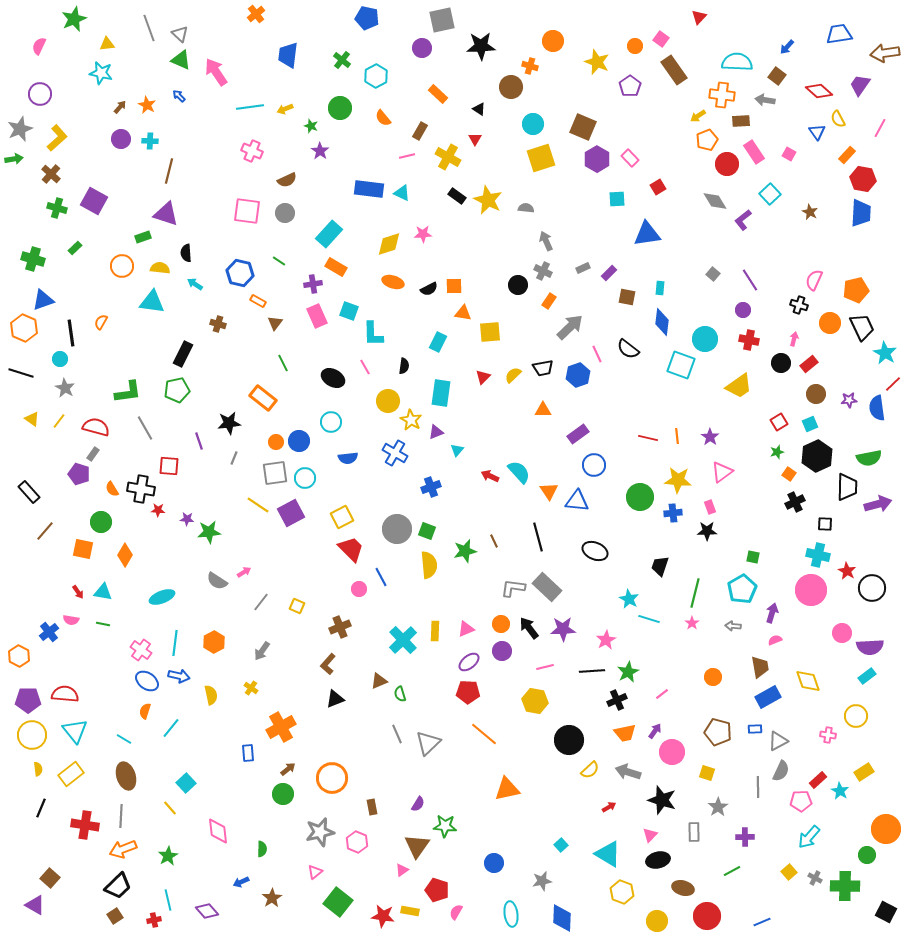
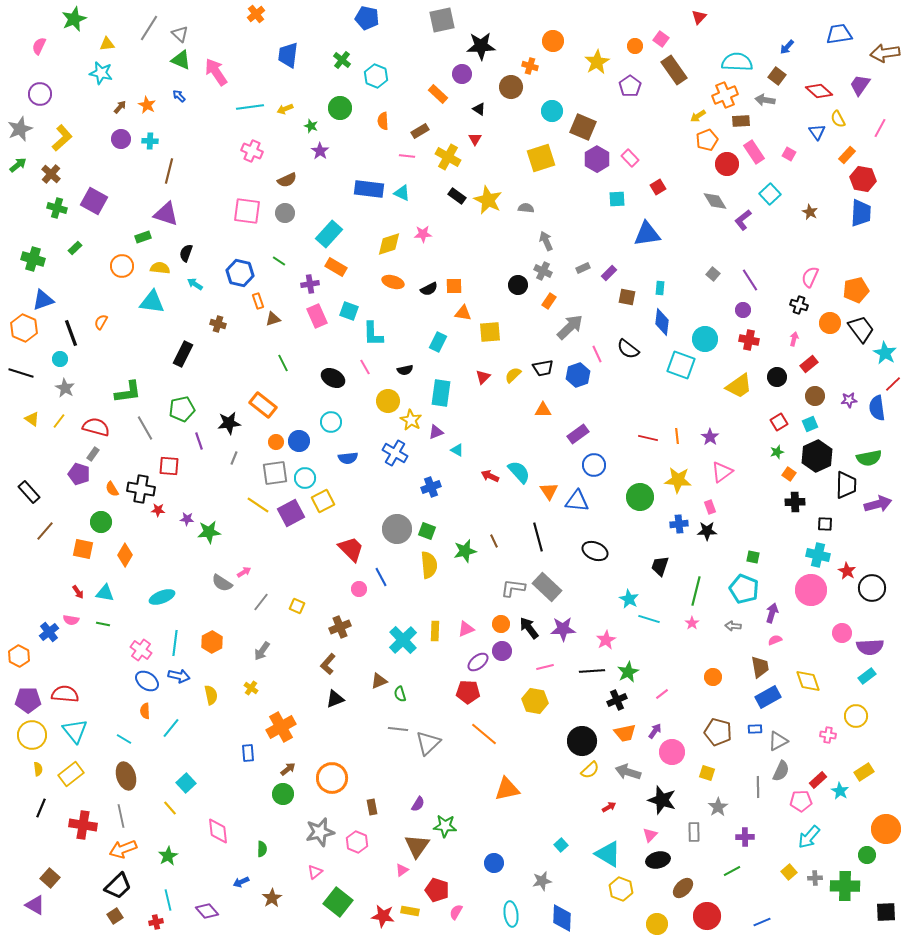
gray line at (149, 28): rotated 52 degrees clockwise
purple circle at (422, 48): moved 40 px right, 26 px down
yellow star at (597, 62): rotated 20 degrees clockwise
cyan hexagon at (376, 76): rotated 10 degrees counterclockwise
orange cross at (722, 95): moved 3 px right; rotated 30 degrees counterclockwise
orange semicircle at (383, 118): moved 3 px down; rotated 36 degrees clockwise
cyan circle at (533, 124): moved 19 px right, 13 px up
brown rectangle at (420, 131): rotated 30 degrees clockwise
yellow L-shape at (57, 138): moved 5 px right
pink line at (407, 156): rotated 21 degrees clockwise
green arrow at (14, 159): moved 4 px right, 6 px down; rotated 30 degrees counterclockwise
black semicircle at (186, 253): rotated 24 degrees clockwise
pink semicircle at (814, 280): moved 4 px left, 3 px up
purple cross at (313, 284): moved 3 px left
orange rectangle at (258, 301): rotated 42 degrees clockwise
brown triangle at (275, 323): moved 2 px left, 4 px up; rotated 35 degrees clockwise
black trapezoid at (862, 327): moved 1 px left, 2 px down; rotated 12 degrees counterclockwise
black line at (71, 333): rotated 12 degrees counterclockwise
black circle at (781, 363): moved 4 px left, 14 px down
black semicircle at (404, 366): moved 1 px right, 4 px down; rotated 70 degrees clockwise
green pentagon at (177, 390): moved 5 px right, 19 px down
brown circle at (816, 394): moved 1 px left, 2 px down
orange rectangle at (263, 398): moved 7 px down
cyan triangle at (457, 450): rotated 40 degrees counterclockwise
black trapezoid at (847, 487): moved 1 px left, 2 px up
black cross at (795, 502): rotated 24 degrees clockwise
blue cross at (673, 513): moved 6 px right, 11 px down
yellow square at (342, 517): moved 19 px left, 16 px up
gray semicircle at (217, 581): moved 5 px right, 2 px down
cyan pentagon at (742, 589): moved 2 px right; rotated 20 degrees counterclockwise
cyan triangle at (103, 592): moved 2 px right, 1 px down
green line at (695, 593): moved 1 px right, 2 px up
orange hexagon at (214, 642): moved 2 px left
purple ellipse at (469, 662): moved 9 px right
orange semicircle at (145, 711): rotated 21 degrees counterclockwise
gray line at (397, 734): moved 1 px right, 5 px up; rotated 60 degrees counterclockwise
black circle at (569, 740): moved 13 px right, 1 px down
gray line at (121, 816): rotated 15 degrees counterclockwise
red cross at (85, 825): moved 2 px left
gray cross at (815, 878): rotated 32 degrees counterclockwise
brown ellipse at (683, 888): rotated 60 degrees counterclockwise
yellow hexagon at (622, 892): moved 1 px left, 3 px up
black square at (886, 912): rotated 30 degrees counterclockwise
red cross at (154, 920): moved 2 px right, 2 px down
yellow circle at (657, 921): moved 3 px down
